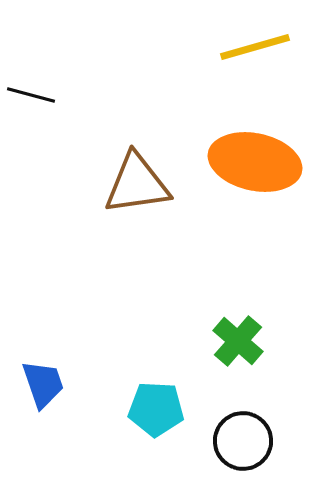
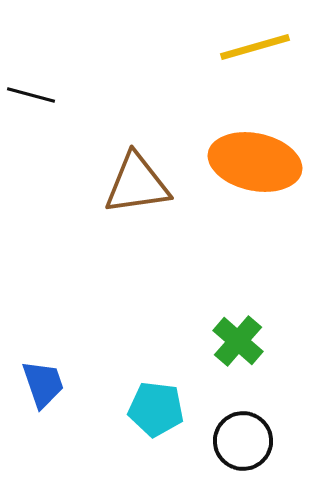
cyan pentagon: rotated 4 degrees clockwise
